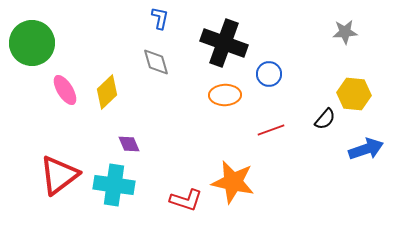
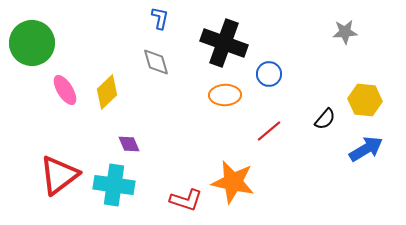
yellow hexagon: moved 11 px right, 6 px down
red line: moved 2 px left, 1 px down; rotated 20 degrees counterclockwise
blue arrow: rotated 12 degrees counterclockwise
